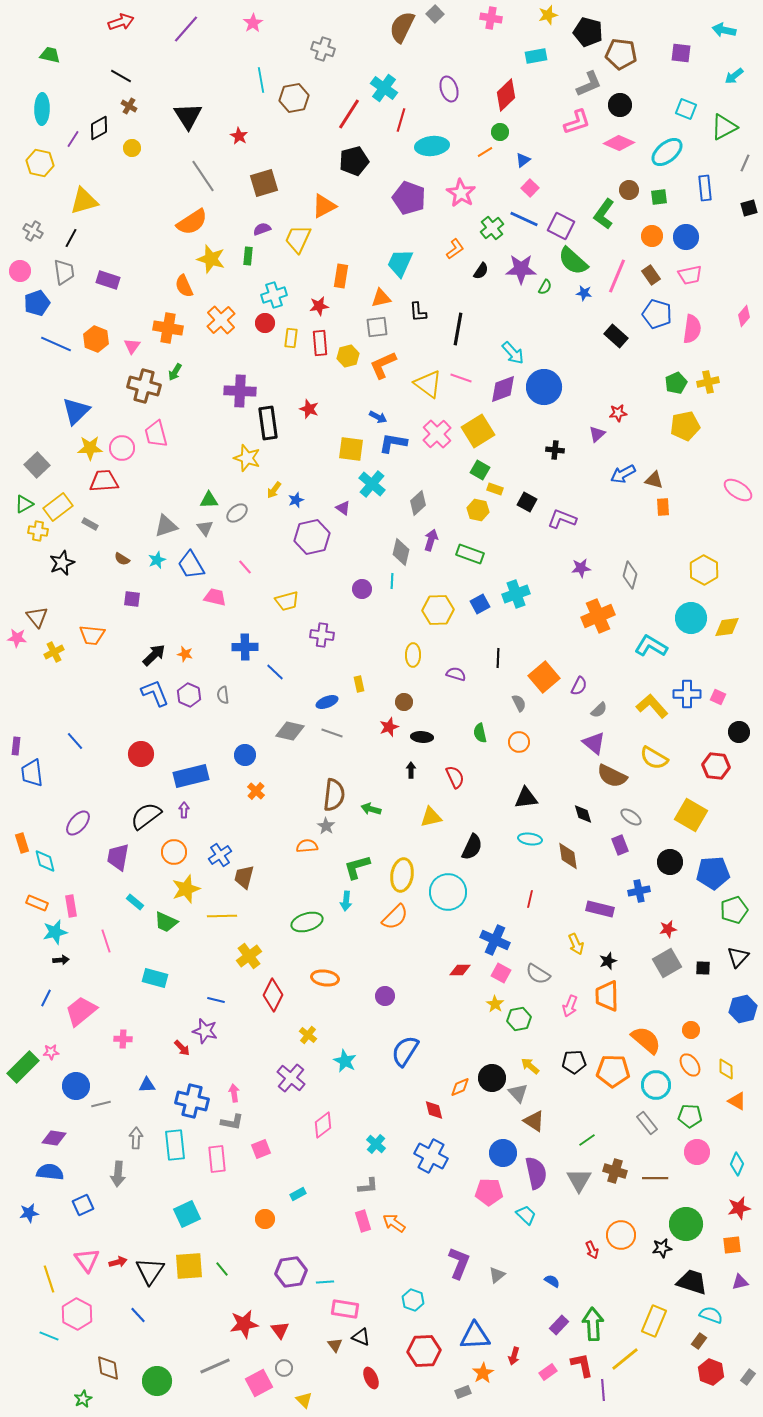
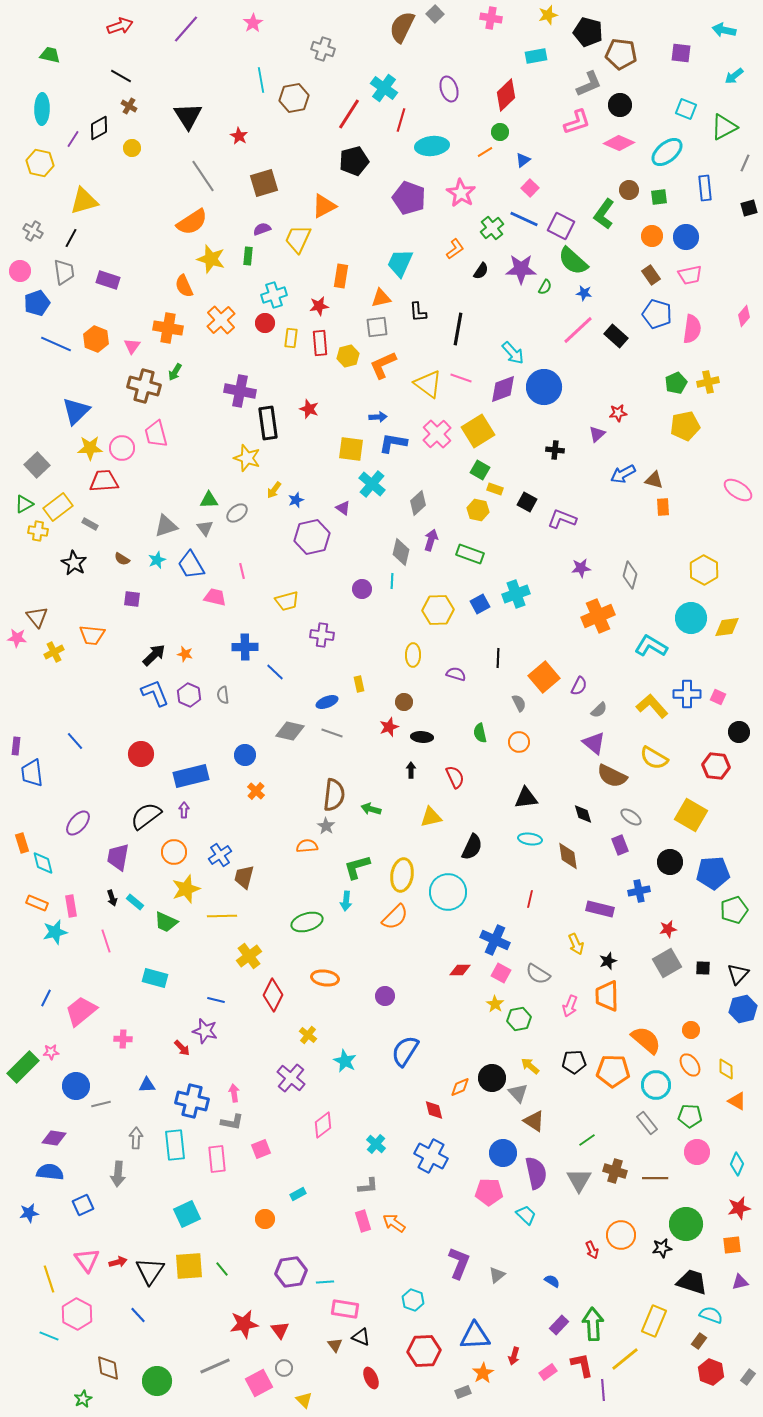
red arrow at (121, 22): moved 1 px left, 4 px down
pink line at (617, 276): moved 39 px left, 54 px down; rotated 24 degrees clockwise
purple cross at (240, 391): rotated 8 degrees clockwise
blue arrow at (378, 417): rotated 30 degrees counterclockwise
black star at (62, 563): moved 12 px right; rotated 20 degrees counterclockwise
pink line at (245, 567): moved 3 px left, 4 px down; rotated 28 degrees clockwise
cyan diamond at (45, 861): moved 2 px left, 2 px down
black triangle at (738, 957): moved 17 px down
black arrow at (61, 960): moved 51 px right, 62 px up; rotated 77 degrees clockwise
